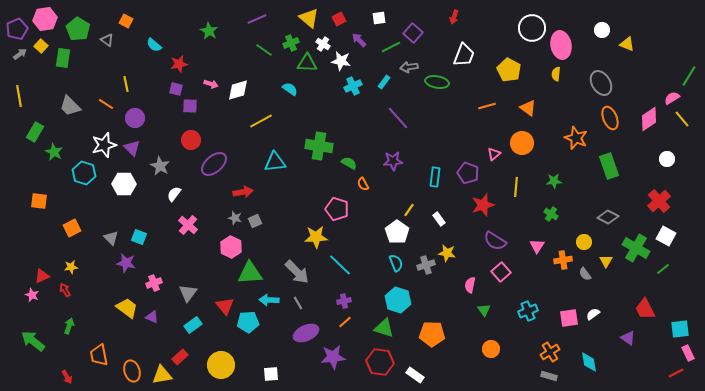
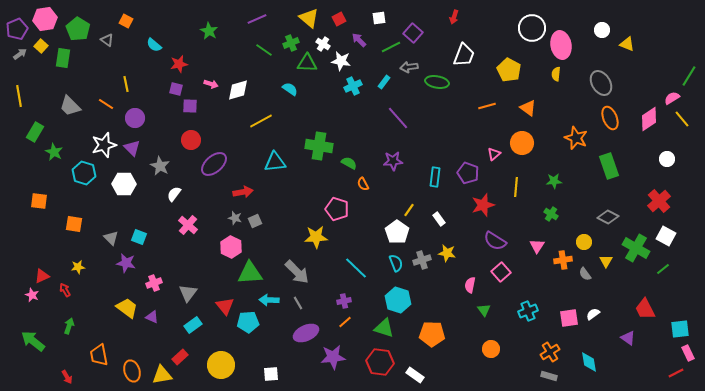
orange square at (72, 228): moved 2 px right, 4 px up; rotated 36 degrees clockwise
cyan line at (340, 265): moved 16 px right, 3 px down
gray cross at (426, 265): moved 4 px left, 5 px up
yellow star at (71, 267): moved 7 px right
